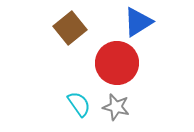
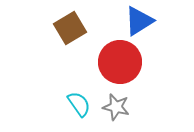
blue triangle: moved 1 px right, 1 px up
brown square: rotated 8 degrees clockwise
red circle: moved 3 px right, 1 px up
